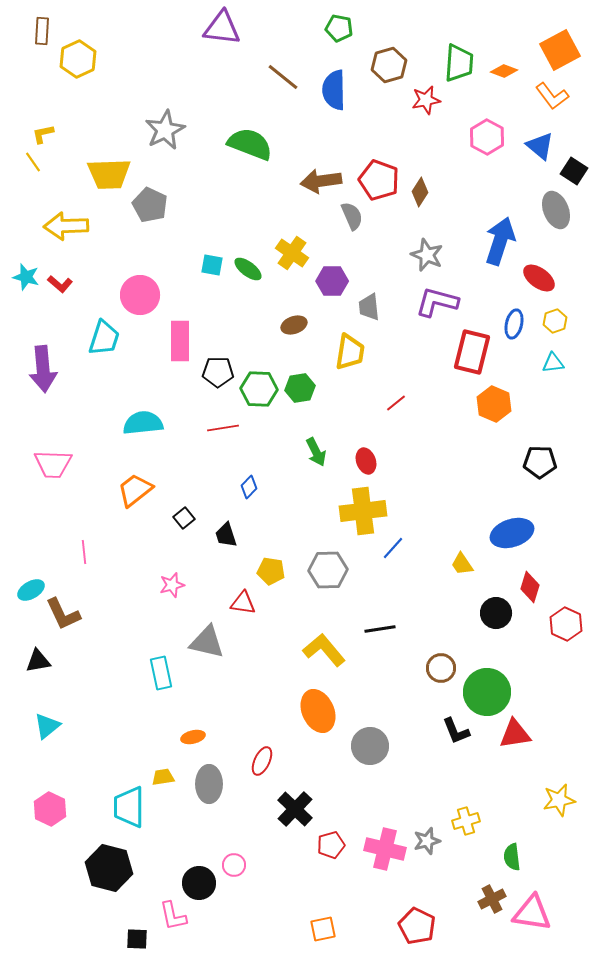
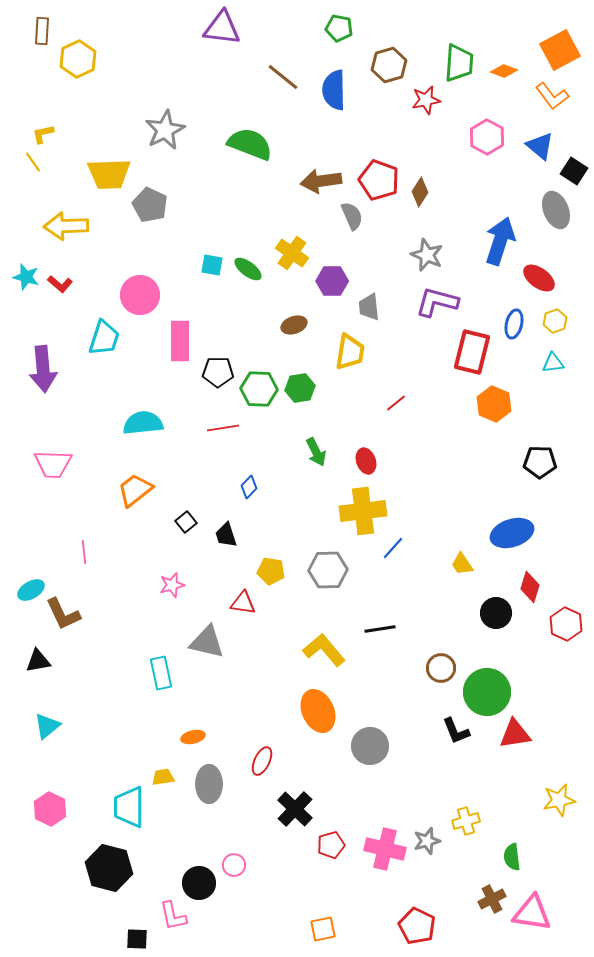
black square at (184, 518): moved 2 px right, 4 px down
